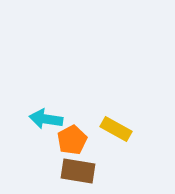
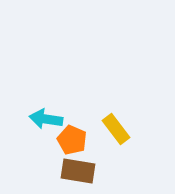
yellow rectangle: rotated 24 degrees clockwise
orange pentagon: rotated 20 degrees counterclockwise
